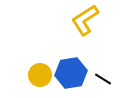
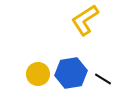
yellow circle: moved 2 px left, 1 px up
